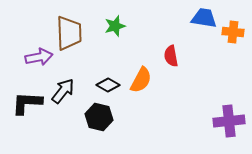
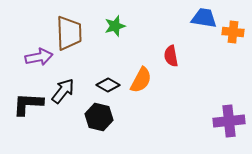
black L-shape: moved 1 px right, 1 px down
